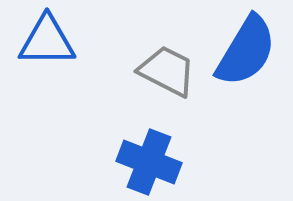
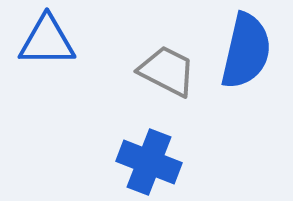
blue semicircle: rotated 18 degrees counterclockwise
